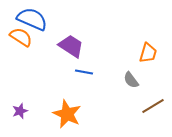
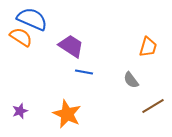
orange trapezoid: moved 6 px up
